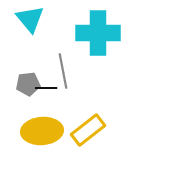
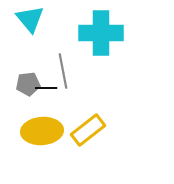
cyan cross: moved 3 px right
